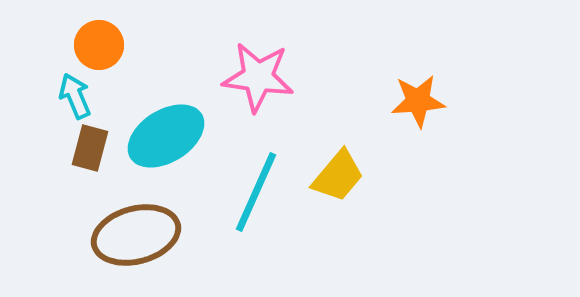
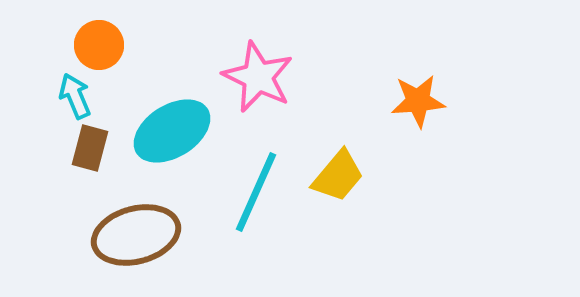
pink star: rotated 18 degrees clockwise
cyan ellipse: moved 6 px right, 5 px up
